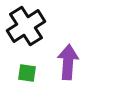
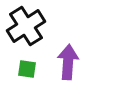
green square: moved 4 px up
